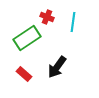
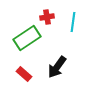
red cross: rotated 32 degrees counterclockwise
